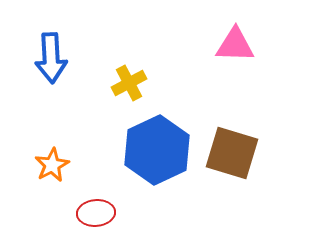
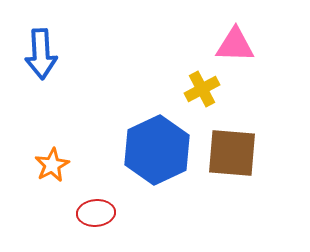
blue arrow: moved 10 px left, 4 px up
yellow cross: moved 73 px right, 6 px down
brown square: rotated 12 degrees counterclockwise
